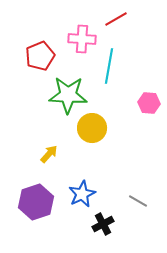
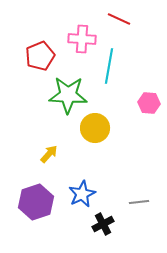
red line: moved 3 px right; rotated 55 degrees clockwise
yellow circle: moved 3 px right
gray line: moved 1 px right, 1 px down; rotated 36 degrees counterclockwise
